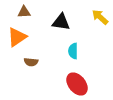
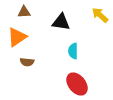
yellow arrow: moved 2 px up
brown semicircle: moved 4 px left
